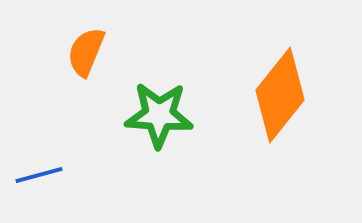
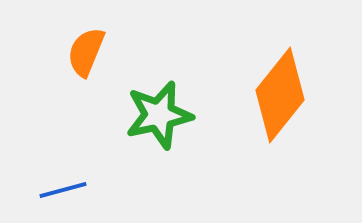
green star: rotated 16 degrees counterclockwise
blue line: moved 24 px right, 15 px down
